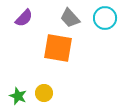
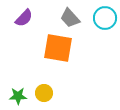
green star: rotated 24 degrees counterclockwise
